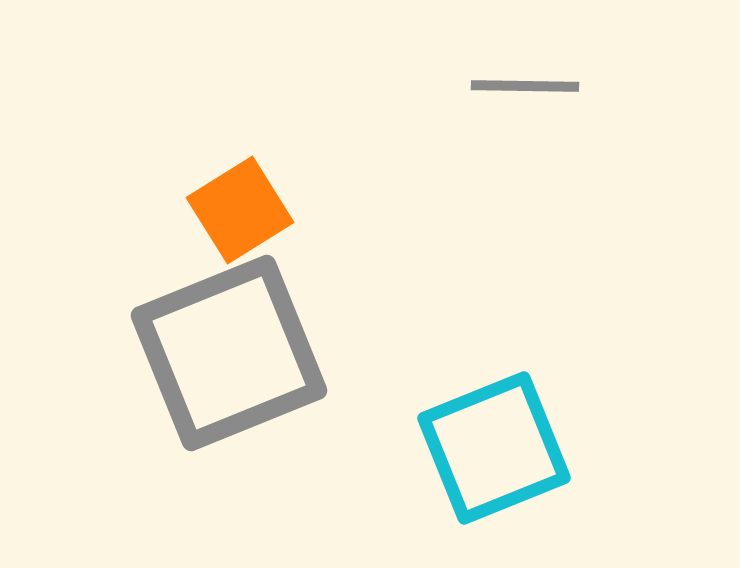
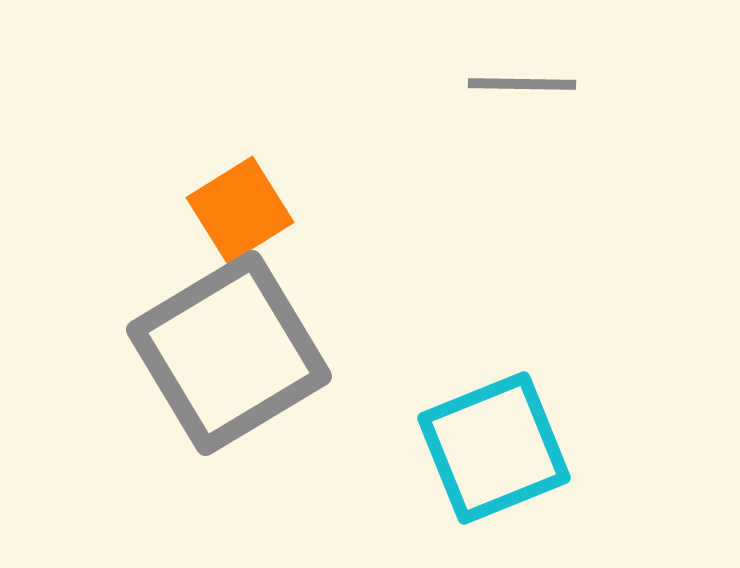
gray line: moved 3 px left, 2 px up
gray square: rotated 9 degrees counterclockwise
